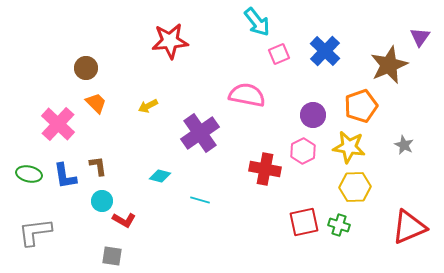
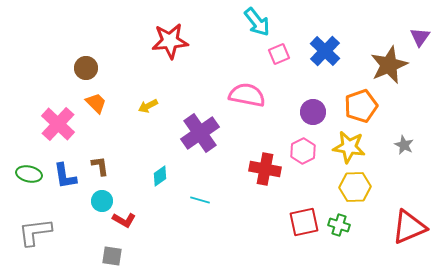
purple circle: moved 3 px up
brown L-shape: moved 2 px right
cyan diamond: rotated 50 degrees counterclockwise
